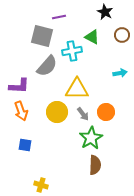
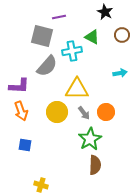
gray arrow: moved 1 px right, 1 px up
green star: moved 1 px left, 1 px down
